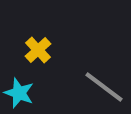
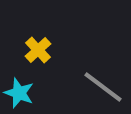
gray line: moved 1 px left
